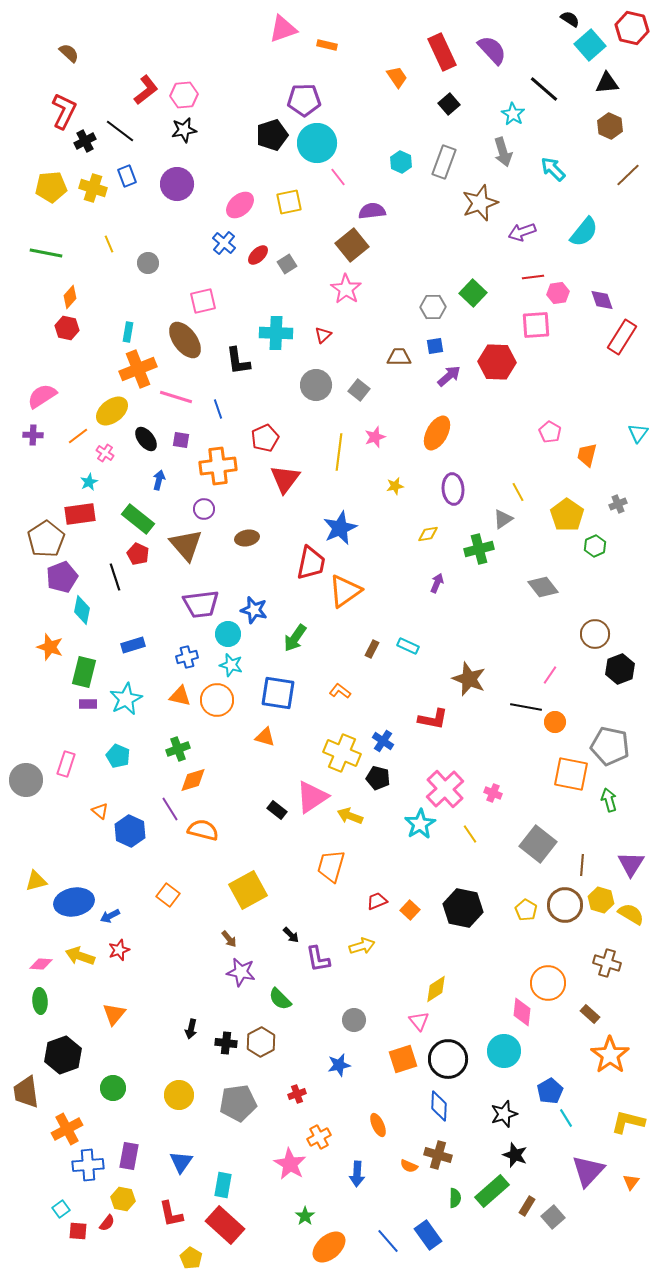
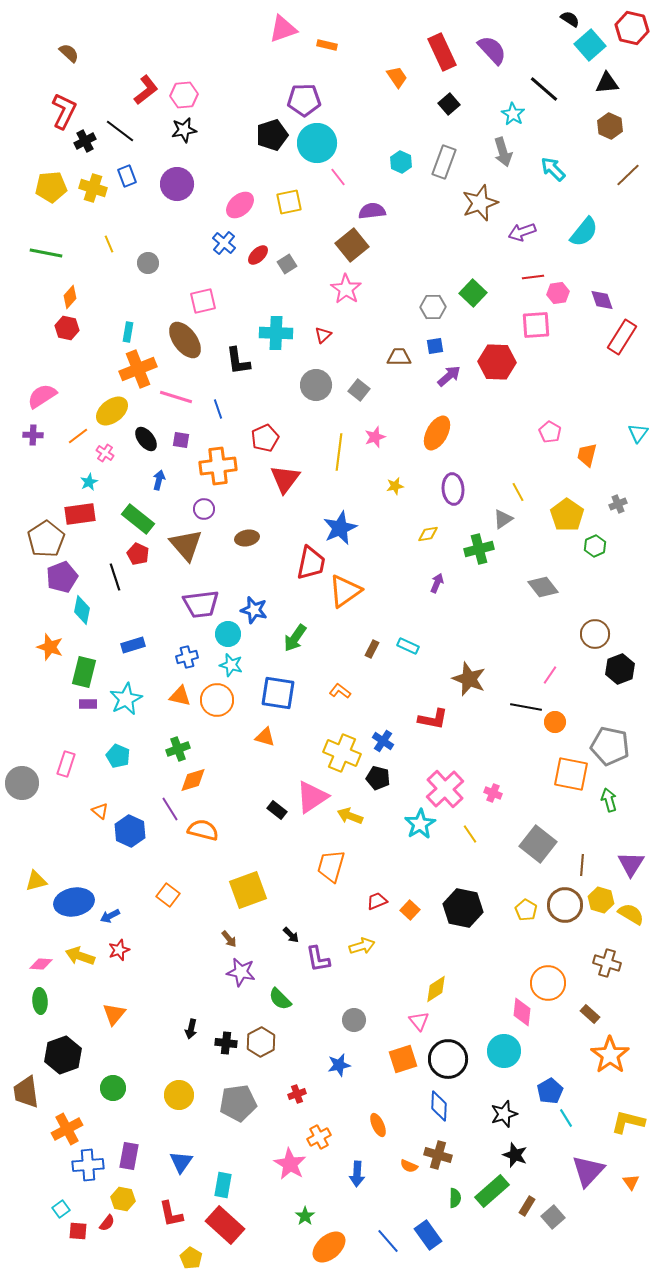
gray circle at (26, 780): moved 4 px left, 3 px down
yellow square at (248, 890): rotated 9 degrees clockwise
orange triangle at (631, 1182): rotated 12 degrees counterclockwise
